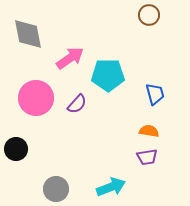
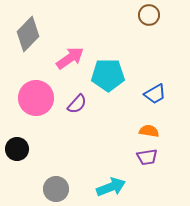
gray diamond: rotated 56 degrees clockwise
blue trapezoid: rotated 75 degrees clockwise
black circle: moved 1 px right
